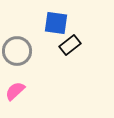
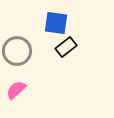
black rectangle: moved 4 px left, 2 px down
pink semicircle: moved 1 px right, 1 px up
